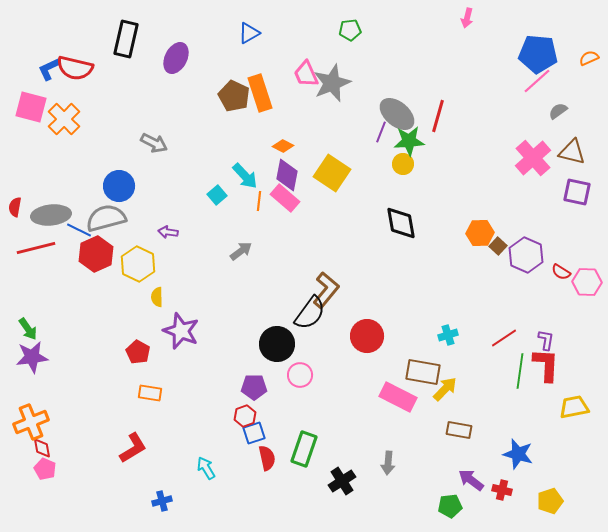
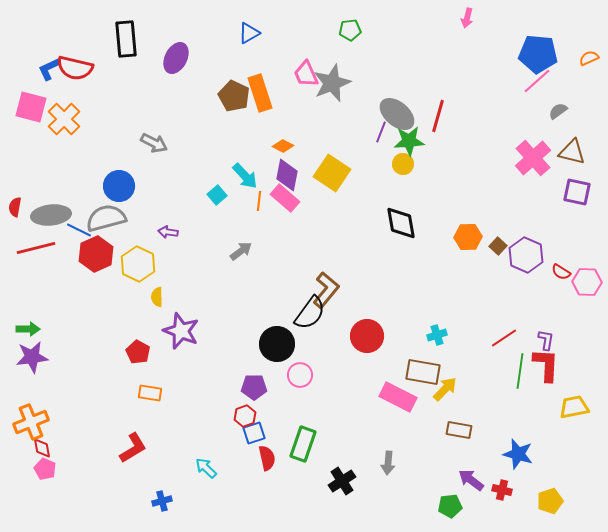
black rectangle at (126, 39): rotated 18 degrees counterclockwise
orange hexagon at (480, 233): moved 12 px left, 4 px down
green arrow at (28, 329): rotated 55 degrees counterclockwise
cyan cross at (448, 335): moved 11 px left
green rectangle at (304, 449): moved 1 px left, 5 px up
cyan arrow at (206, 468): rotated 15 degrees counterclockwise
